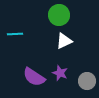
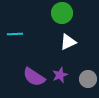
green circle: moved 3 px right, 2 px up
white triangle: moved 4 px right, 1 px down
purple star: moved 2 px down; rotated 28 degrees clockwise
gray circle: moved 1 px right, 2 px up
